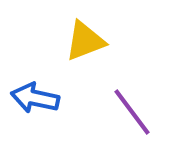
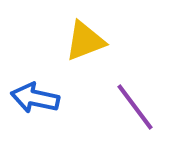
purple line: moved 3 px right, 5 px up
